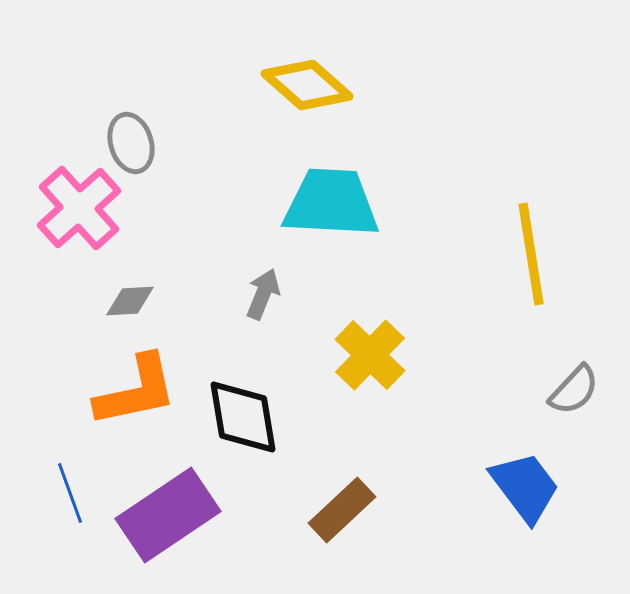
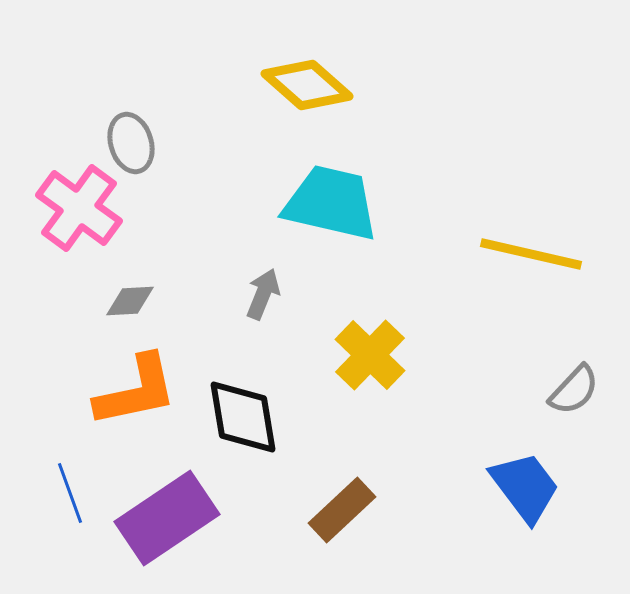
cyan trapezoid: rotated 10 degrees clockwise
pink cross: rotated 12 degrees counterclockwise
yellow line: rotated 68 degrees counterclockwise
purple rectangle: moved 1 px left, 3 px down
